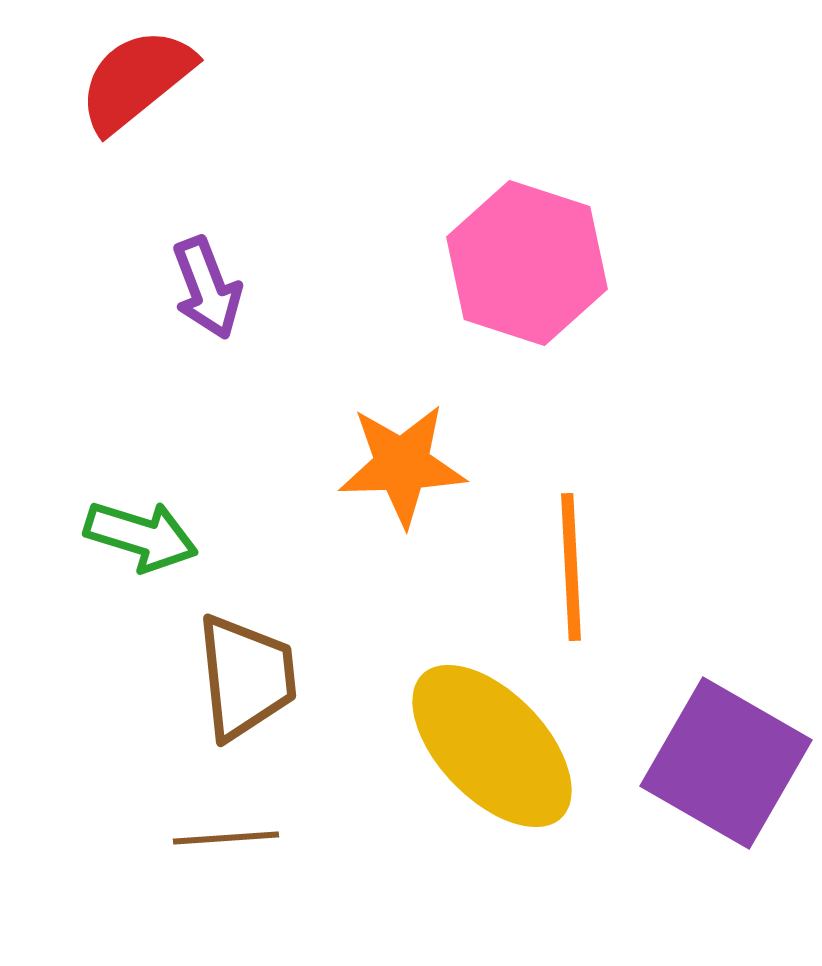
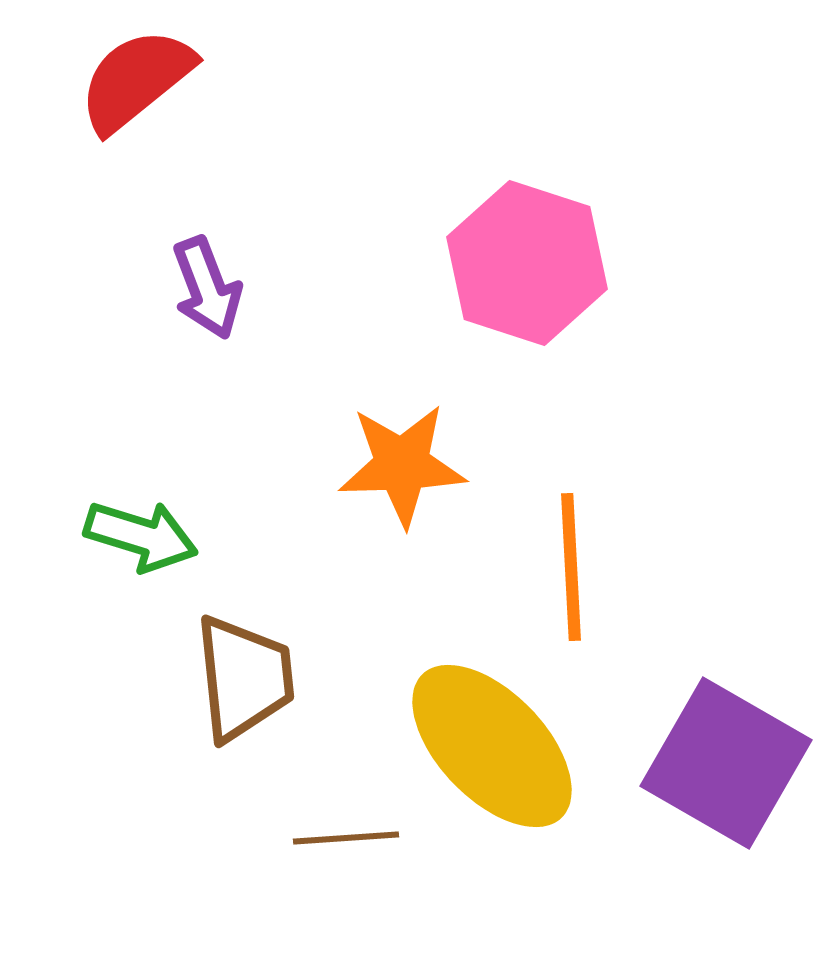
brown trapezoid: moved 2 px left, 1 px down
brown line: moved 120 px right
